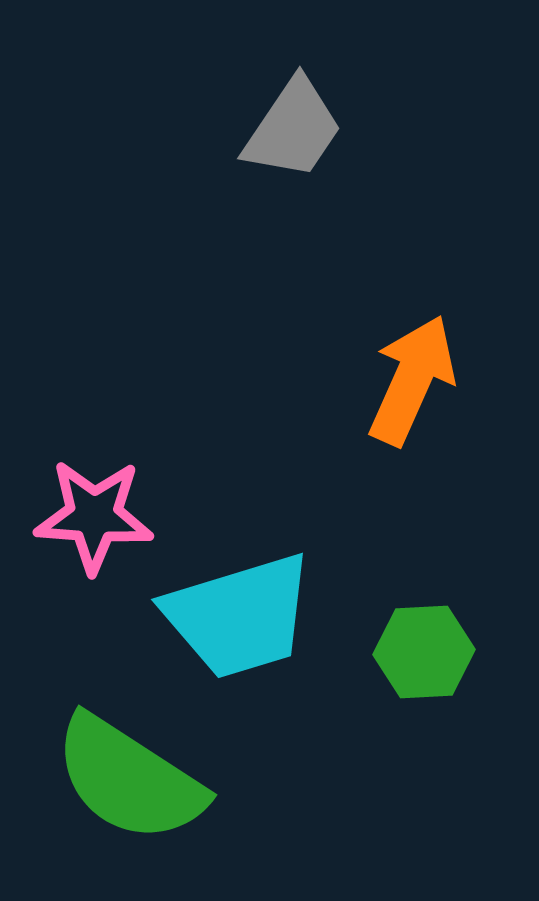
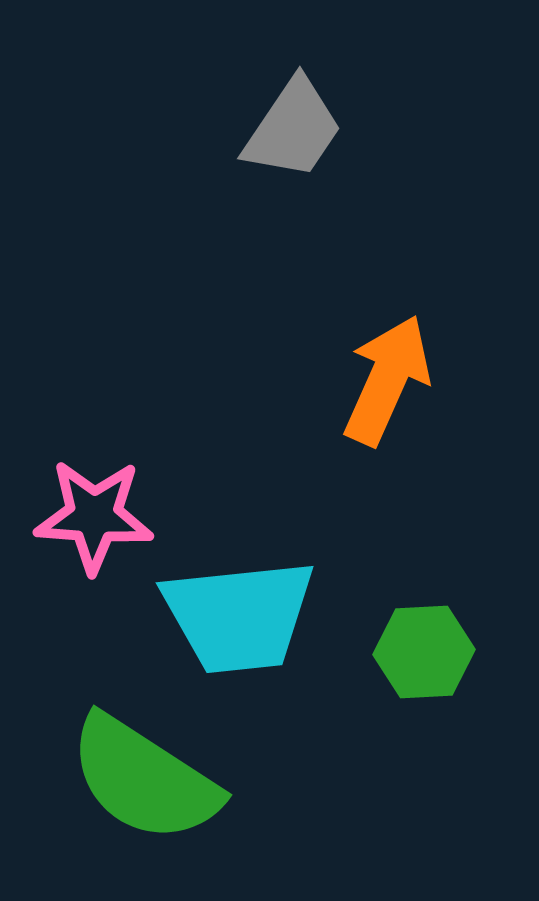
orange arrow: moved 25 px left
cyan trapezoid: rotated 11 degrees clockwise
green semicircle: moved 15 px right
